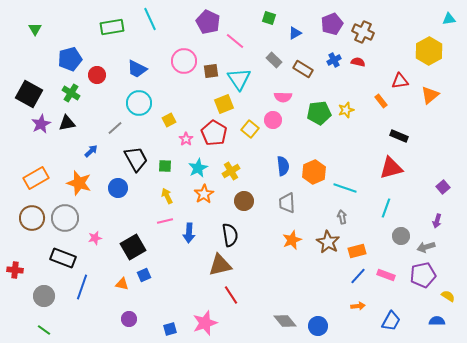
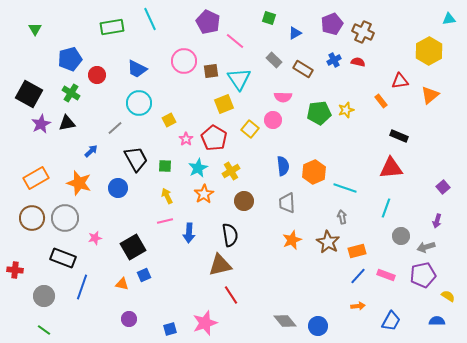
red pentagon at (214, 133): moved 5 px down
red triangle at (391, 168): rotated 10 degrees clockwise
